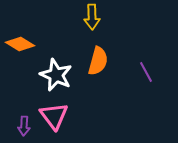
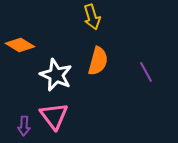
yellow arrow: rotated 15 degrees counterclockwise
orange diamond: moved 1 px down
